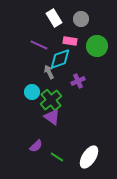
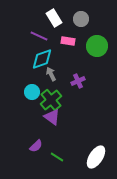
pink rectangle: moved 2 px left
purple line: moved 9 px up
cyan diamond: moved 18 px left
gray arrow: moved 2 px right, 2 px down
white ellipse: moved 7 px right
